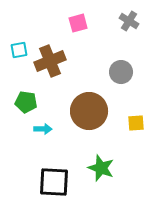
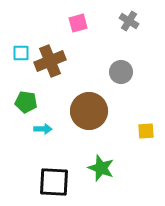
cyan square: moved 2 px right, 3 px down; rotated 12 degrees clockwise
yellow square: moved 10 px right, 8 px down
